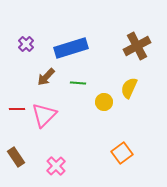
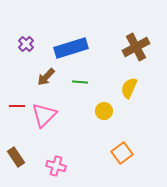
brown cross: moved 1 px left, 1 px down
green line: moved 2 px right, 1 px up
yellow circle: moved 9 px down
red line: moved 3 px up
pink cross: rotated 30 degrees counterclockwise
